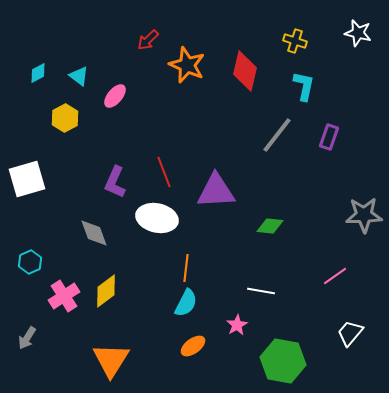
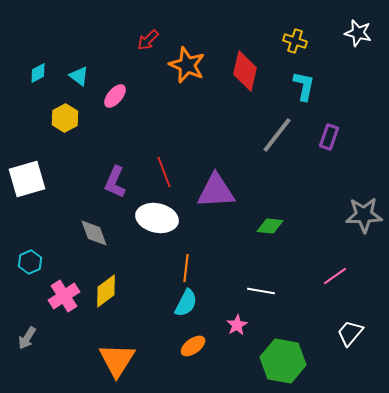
orange triangle: moved 6 px right
